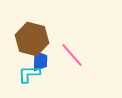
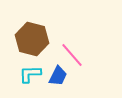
blue trapezoid: moved 18 px right, 15 px down; rotated 25 degrees clockwise
cyan L-shape: moved 1 px right
